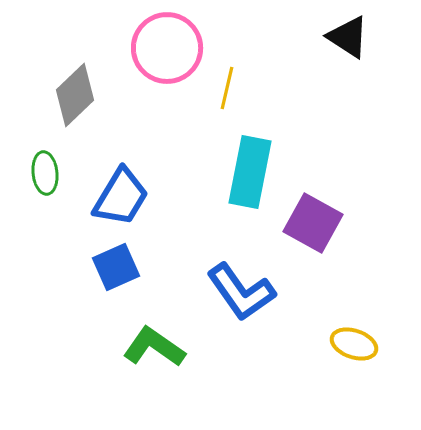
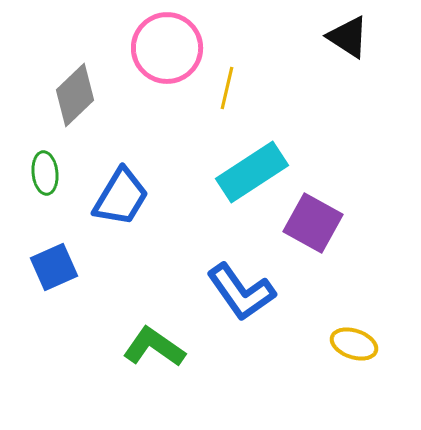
cyan rectangle: moved 2 px right; rotated 46 degrees clockwise
blue square: moved 62 px left
